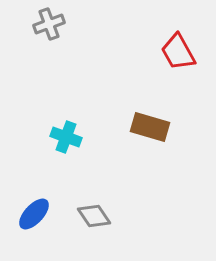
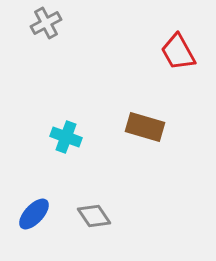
gray cross: moved 3 px left, 1 px up; rotated 8 degrees counterclockwise
brown rectangle: moved 5 px left
